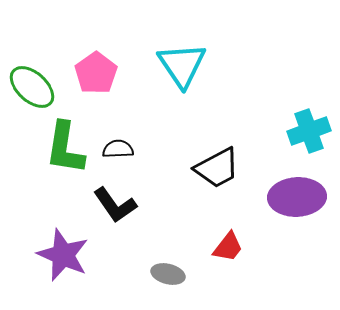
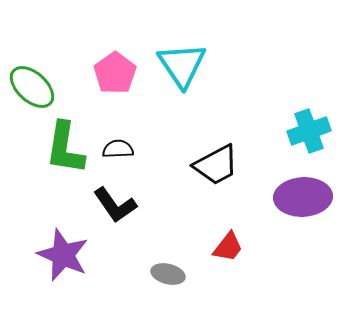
pink pentagon: moved 19 px right
black trapezoid: moved 1 px left, 3 px up
purple ellipse: moved 6 px right
